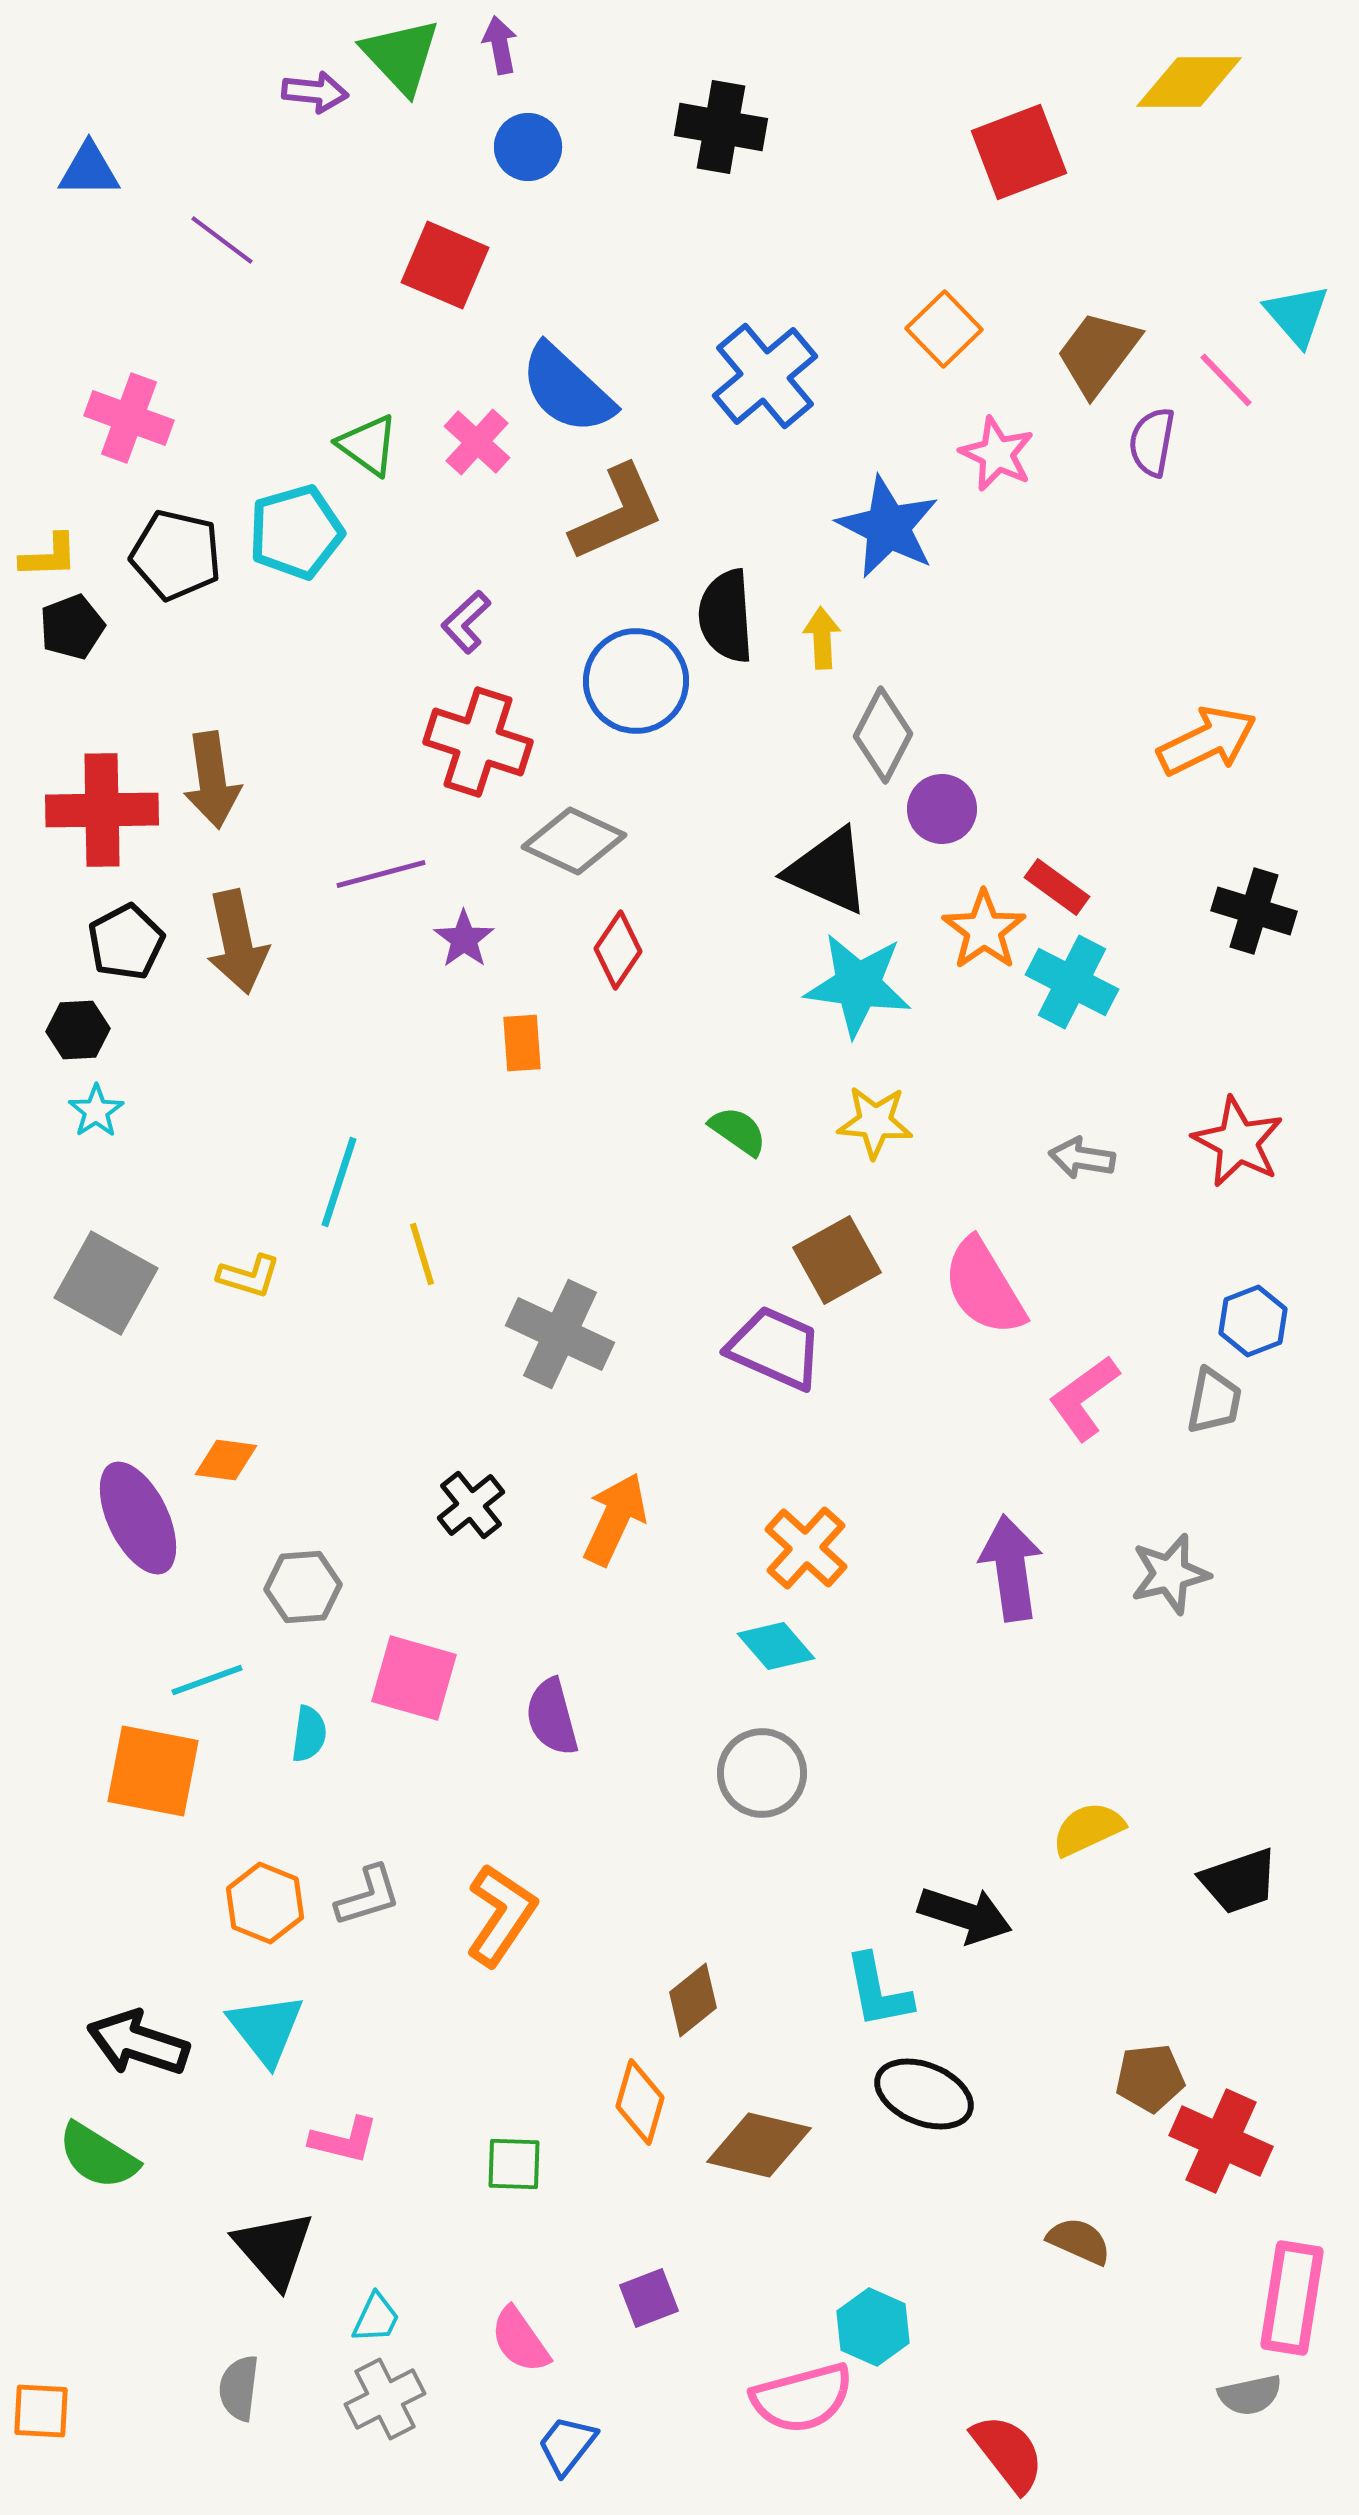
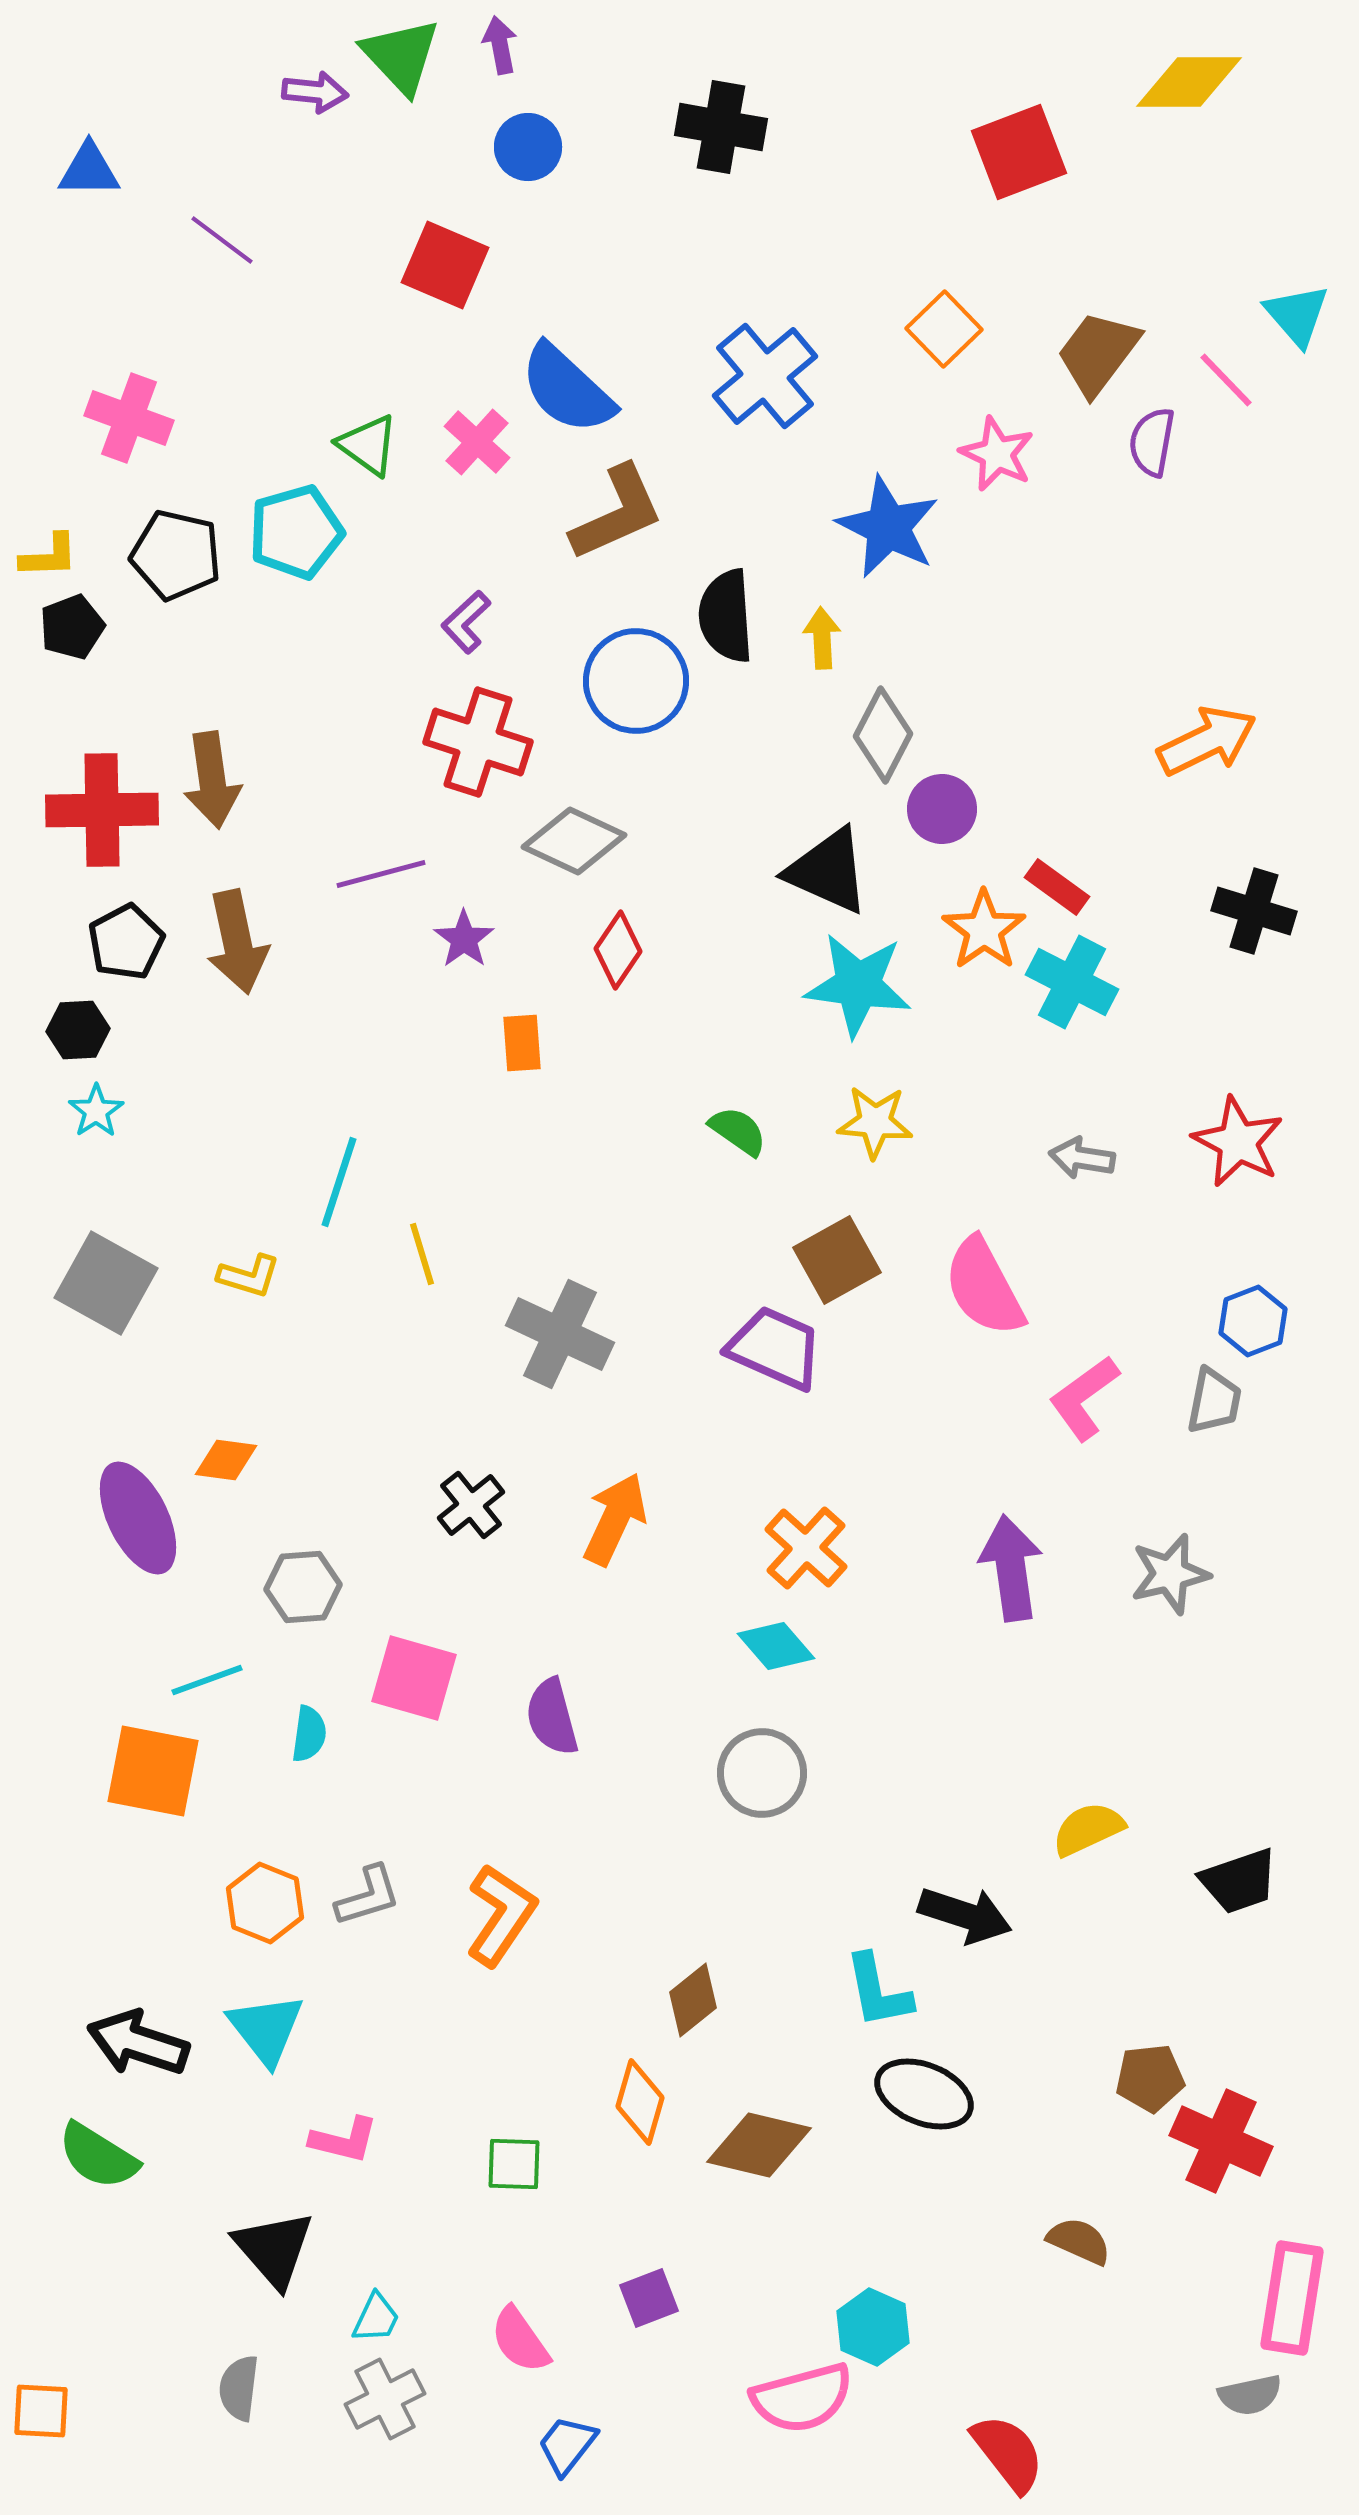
pink semicircle at (984, 1287): rotated 3 degrees clockwise
